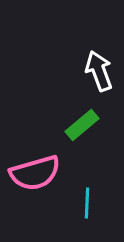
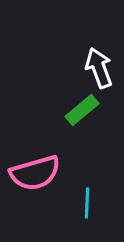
white arrow: moved 3 px up
green rectangle: moved 15 px up
